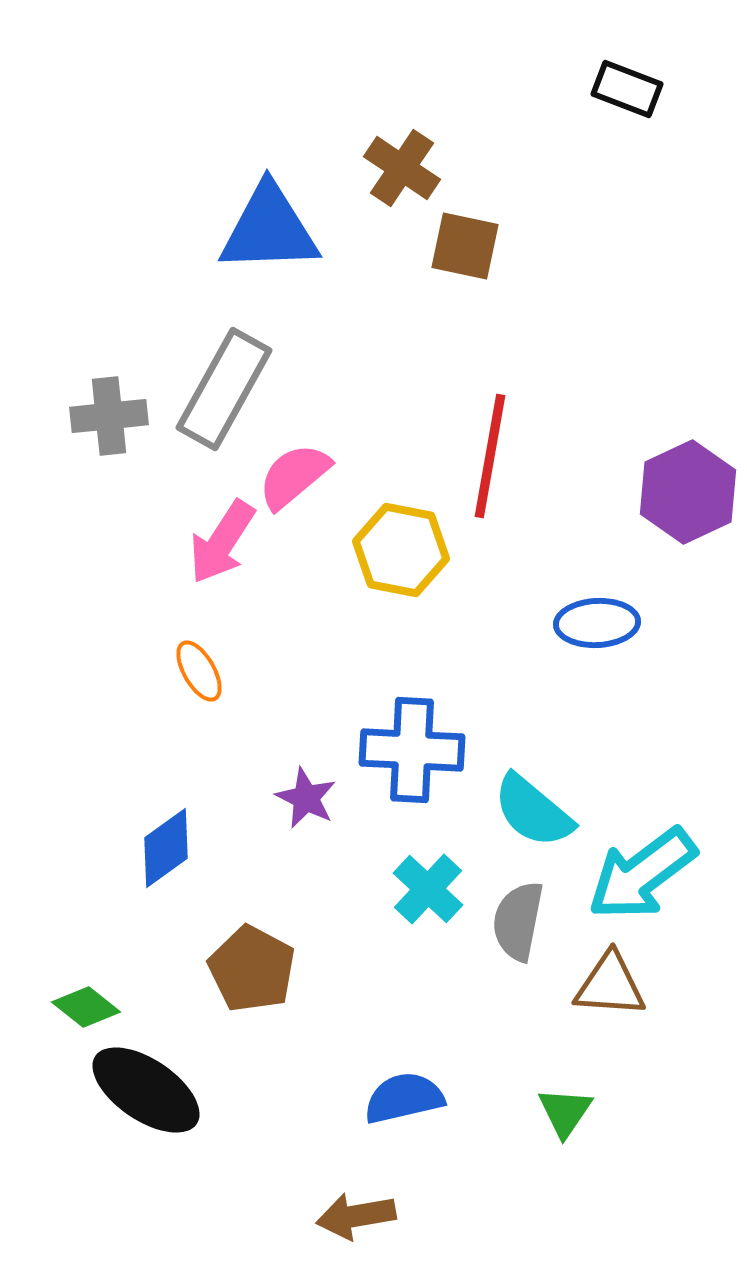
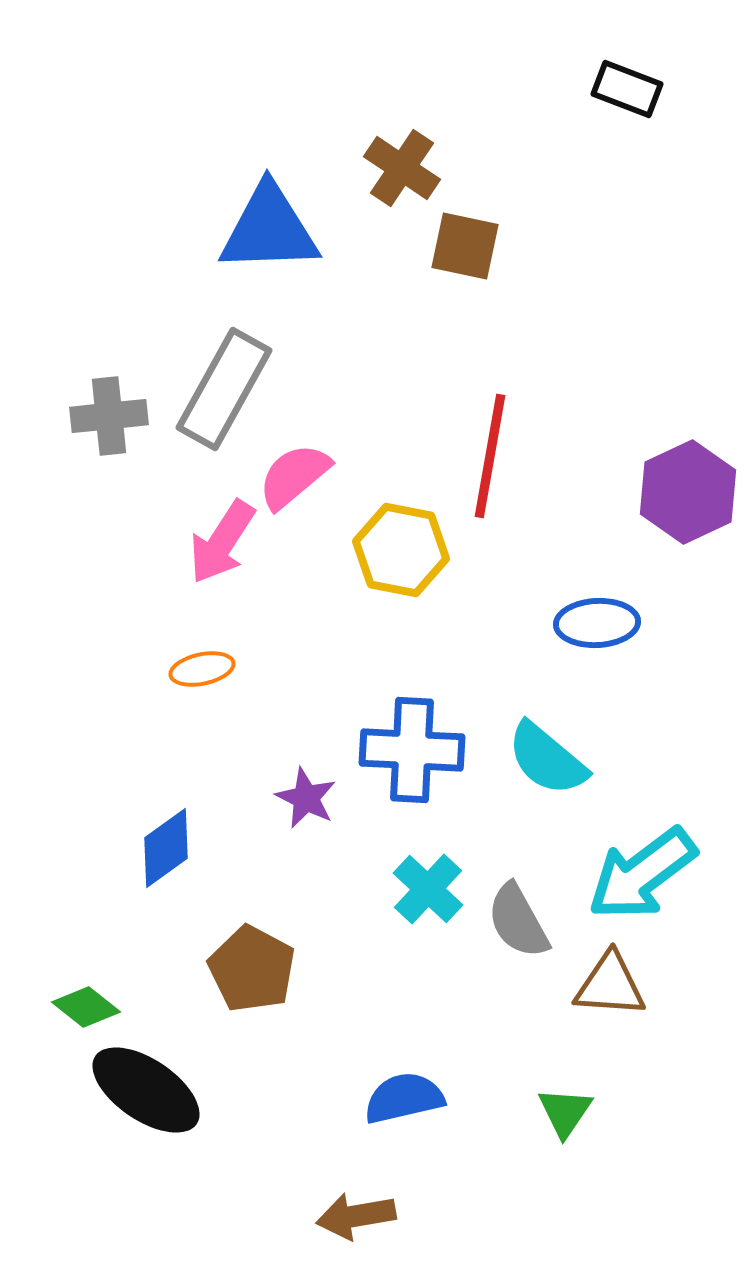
orange ellipse: moved 3 px right, 2 px up; rotated 72 degrees counterclockwise
cyan semicircle: moved 14 px right, 52 px up
gray semicircle: rotated 40 degrees counterclockwise
